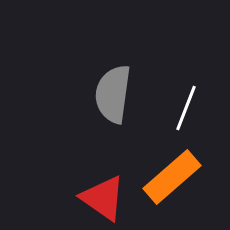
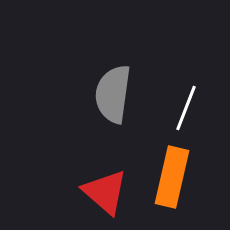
orange rectangle: rotated 36 degrees counterclockwise
red triangle: moved 2 px right, 6 px up; rotated 6 degrees clockwise
